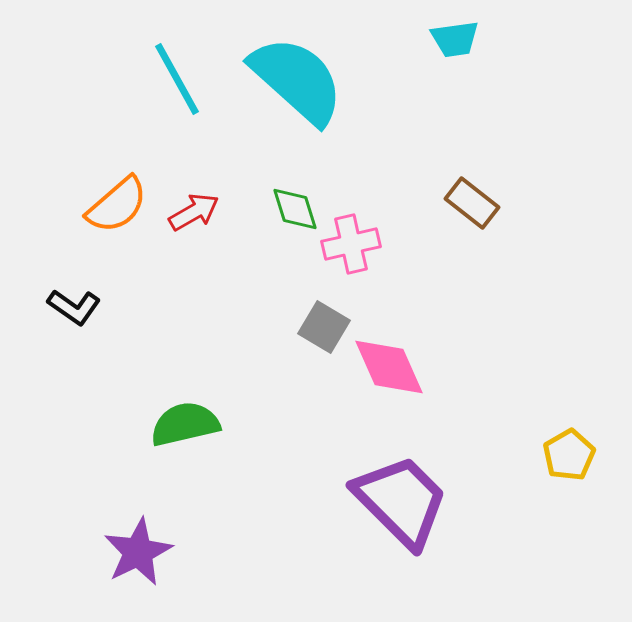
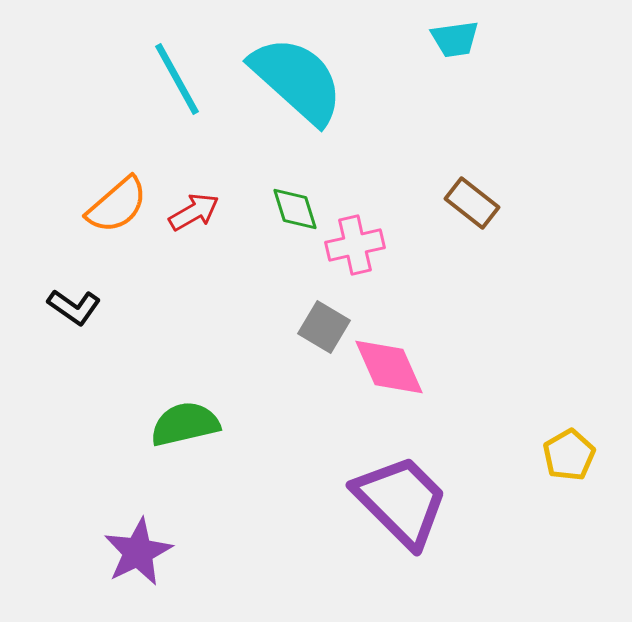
pink cross: moved 4 px right, 1 px down
